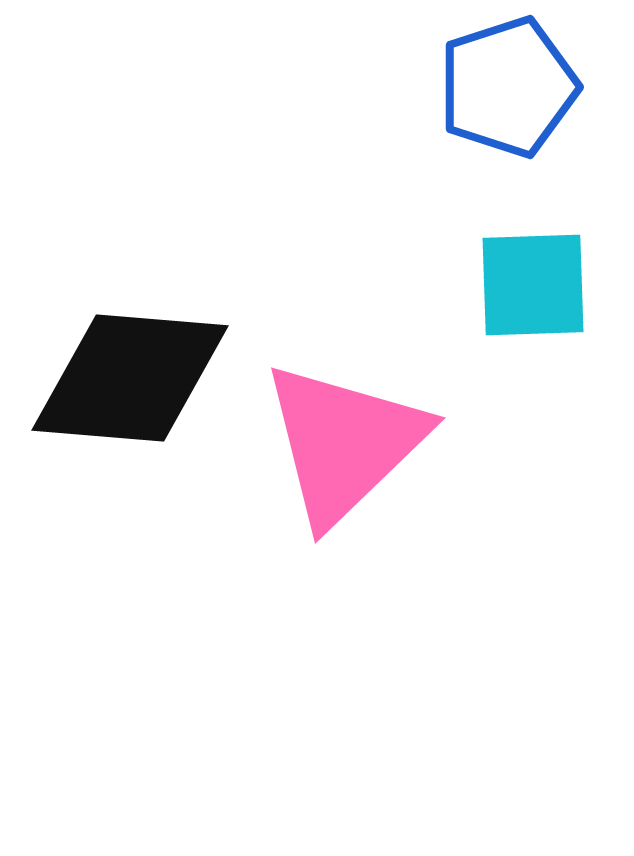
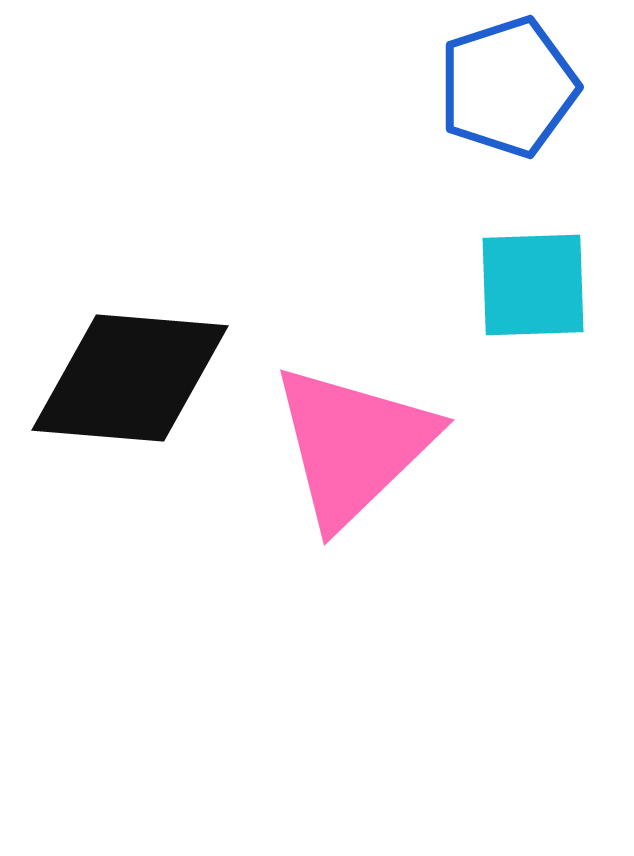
pink triangle: moved 9 px right, 2 px down
